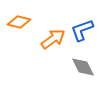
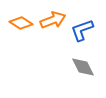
orange diamond: moved 2 px right, 1 px down; rotated 20 degrees clockwise
orange arrow: moved 19 px up; rotated 15 degrees clockwise
